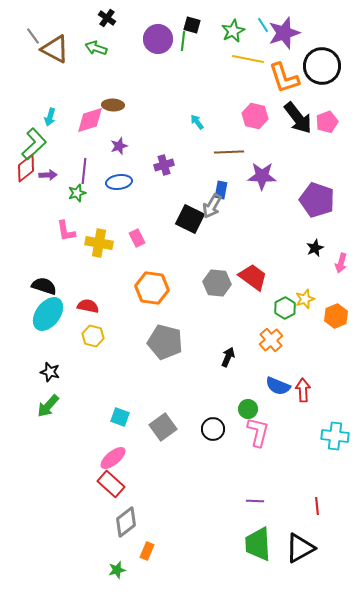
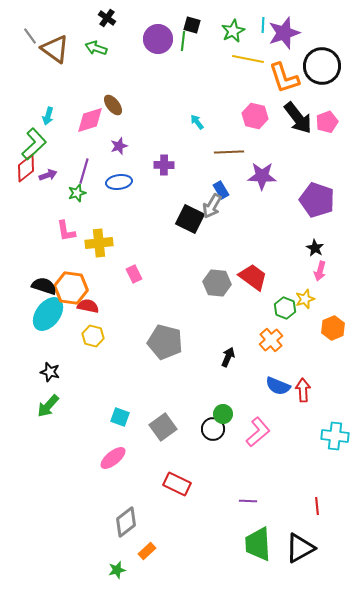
cyan line at (263, 25): rotated 35 degrees clockwise
gray line at (33, 36): moved 3 px left
brown triangle at (55, 49): rotated 8 degrees clockwise
brown ellipse at (113, 105): rotated 50 degrees clockwise
cyan arrow at (50, 117): moved 2 px left, 1 px up
purple cross at (164, 165): rotated 18 degrees clockwise
purple line at (84, 171): rotated 10 degrees clockwise
purple arrow at (48, 175): rotated 18 degrees counterclockwise
blue rectangle at (221, 190): rotated 42 degrees counterclockwise
pink rectangle at (137, 238): moved 3 px left, 36 px down
yellow cross at (99, 243): rotated 16 degrees counterclockwise
black star at (315, 248): rotated 18 degrees counterclockwise
pink arrow at (341, 263): moved 21 px left, 8 px down
orange hexagon at (152, 288): moved 81 px left
green hexagon at (285, 308): rotated 10 degrees counterclockwise
orange hexagon at (336, 316): moved 3 px left, 12 px down
green circle at (248, 409): moved 25 px left, 5 px down
pink L-shape at (258, 432): rotated 36 degrees clockwise
red rectangle at (111, 484): moved 66 px right; rotated 16 degrees counterclockwise
purple line at (255, 501): moved 7 px left
orange rectangle at (147, 551): rotated 24 degrees clockwise
